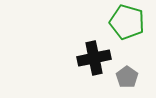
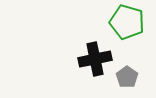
black cross: moved 1 px right, 1 px down
